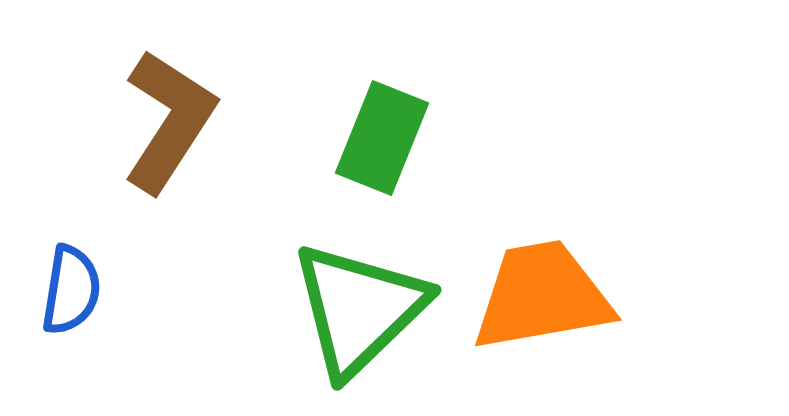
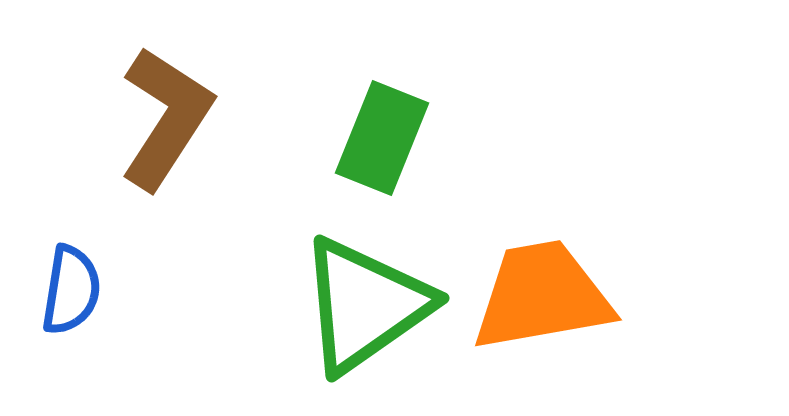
brown L-shape: moved 3 px left, 3 px up
green triangle: moved 6 px right, 4 px up; rotated 9 degrees clockwise
